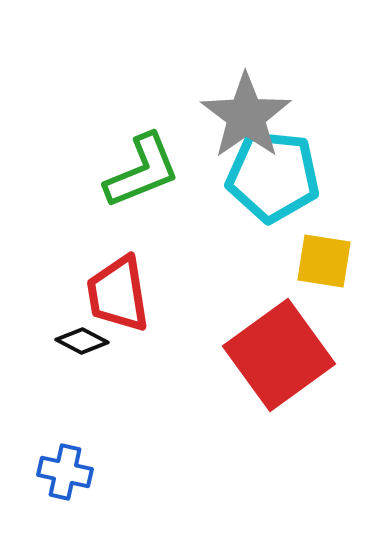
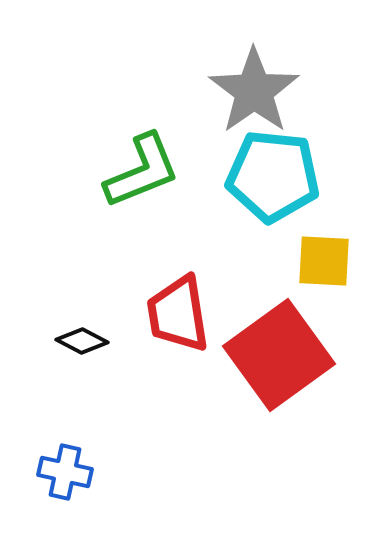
gray star: moved 8 px right, 25 px up
yellow square: rotated 6 degrees counterclockwise
red trapezoid: moved 60 px right, 20 px down
